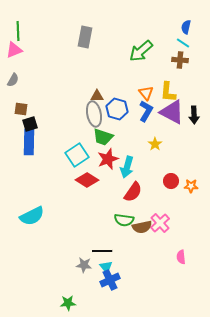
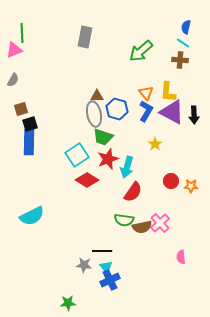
green line: moved 4 px right, 2 px down
brown square: rotated 24 degrees counterclockwise
